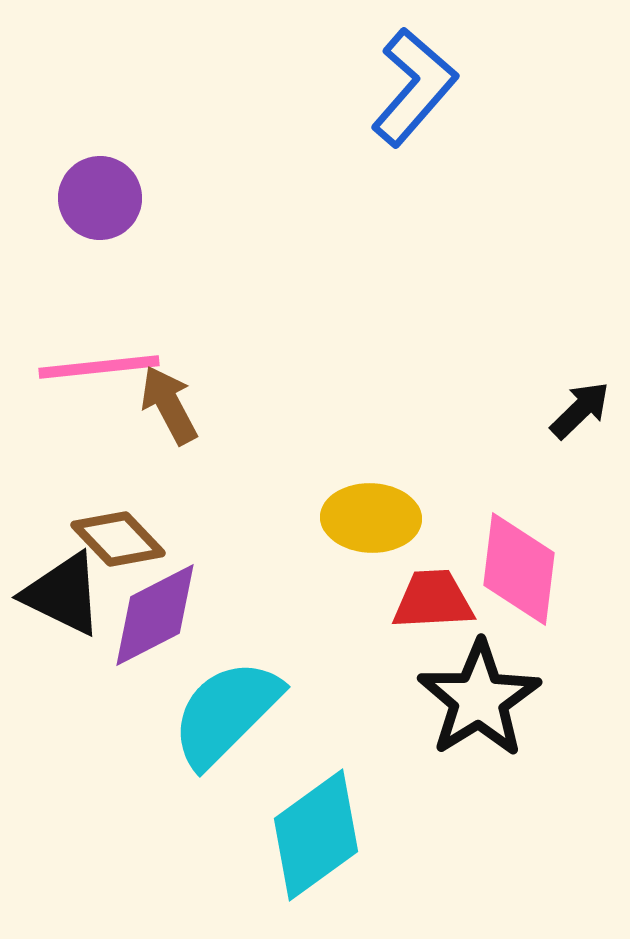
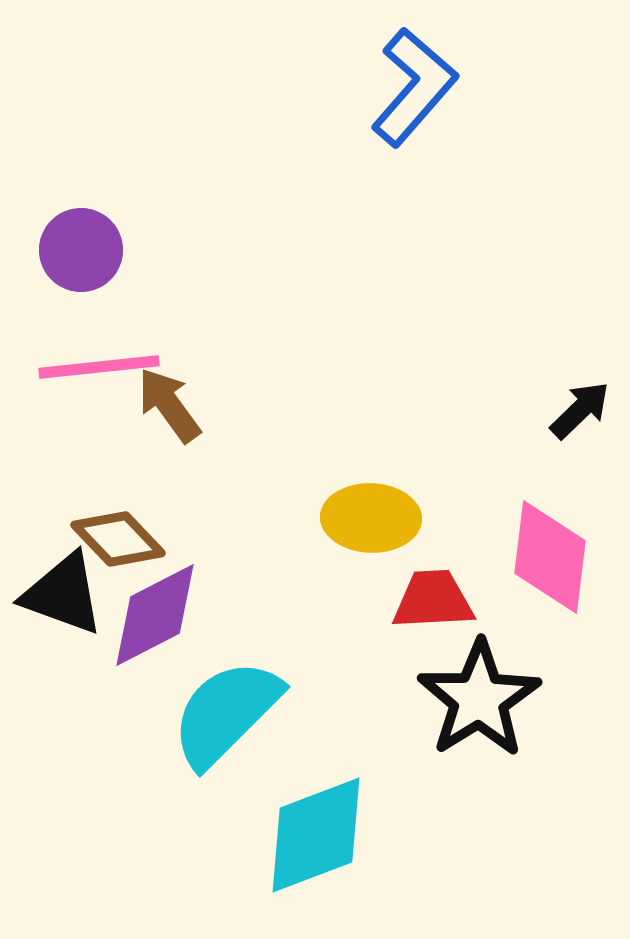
purple circle: moved 19 px left, 52 px down
brown arrow: rotated 8 degrees counterclockwise
pink diamond: moved 31 px right, 12 px up
black triangle: rotated 6 degrees counterclockwise
cyan diamond: rotated 15 degrees clockwise
